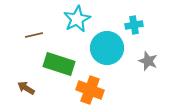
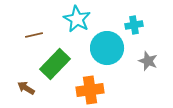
cyan star: rotated 16 degrees counterclockwise
green rectangle: moved 4 px left; rotated 64 degrees counterclockwise
orange cross: rotated 28 degrees counterclockwise
